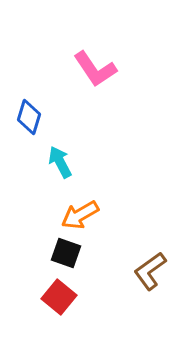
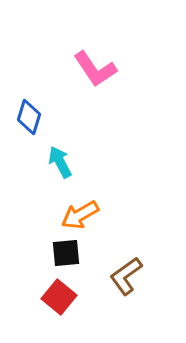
black square: rotated 24 degrees counterclockwise
brown L-shape: moved 24 px left, 5 px down
